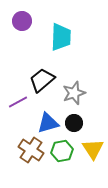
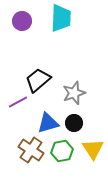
cyan trapezoid: moved 19 px up
black trapezoid: moved 4 px left
